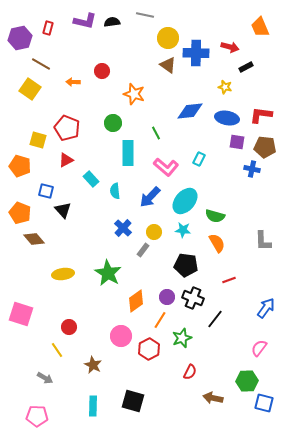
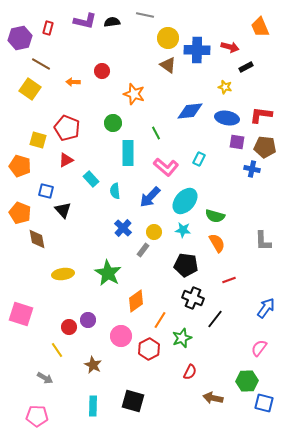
blue cross at (196, 53): moved 1 px right, 3 px up
brown diamond at (34, 239): moved 3 px right; rotated 30 degrees clockwise
purple circle at (167, 297): moved 79 px left, 23 px down
